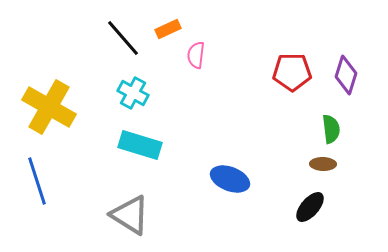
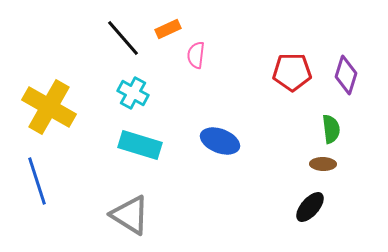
blue ellipse: moved 10 px left, 38 px up
